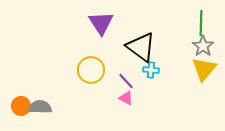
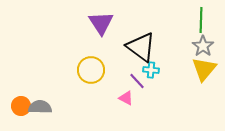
green line: moved 3 px up
purple line: moved 11 px right
